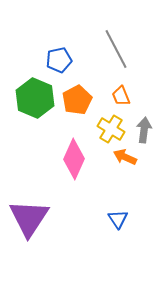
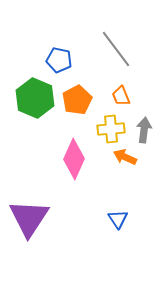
gray line: rotated 9 degrees counterclockwise
blue pentagon: rotated 25 degrees clockwise
yellow cross: rotated 36 degrees counterclockwise
